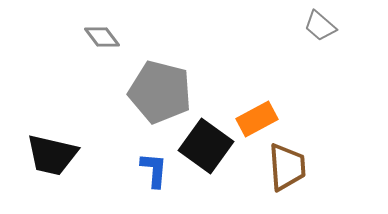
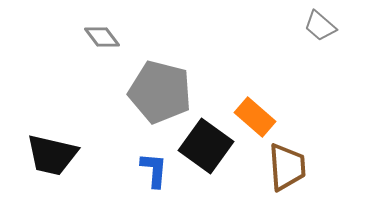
orange rectangle: moved 2 px left, 2 px up; rotated 69 degrees clockwise
